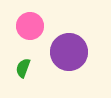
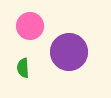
green semicircle: rotated 24 degrees counterclockwise
